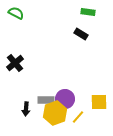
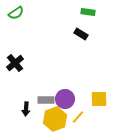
green semicircle: rotated 119 degrees clockwise
yellow square: moved 3 px up
yellow hexagon: moved 6 px down
